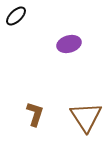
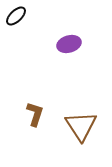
brown triangle: moved 5 px left, 9 px down
